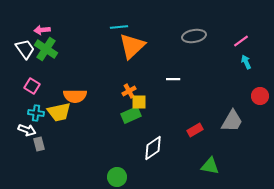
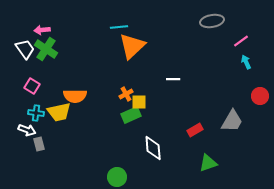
gray ellipse: moved 18 px right, 15 px up
orange cross: moved 3 px left, 3 px down
white diamond: rotated 60 degrees counterclockwise
green triangle: moved 2 px left, 3 px up; rotated 30 degrees counterclockwise
